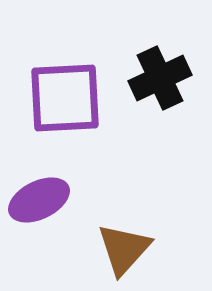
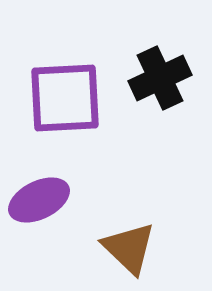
brown triangle: moved 5 px right, 1 px up; rotated 28 degrees counterclockwise
